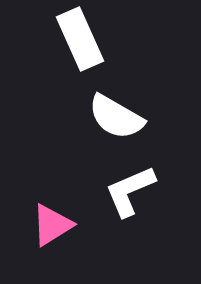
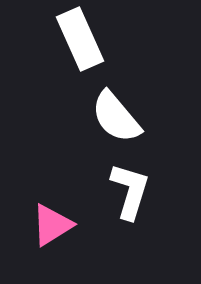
white semicircle: rotated 20 degrees clockwise
white L-shape: rotated 130 degrees clockwise
